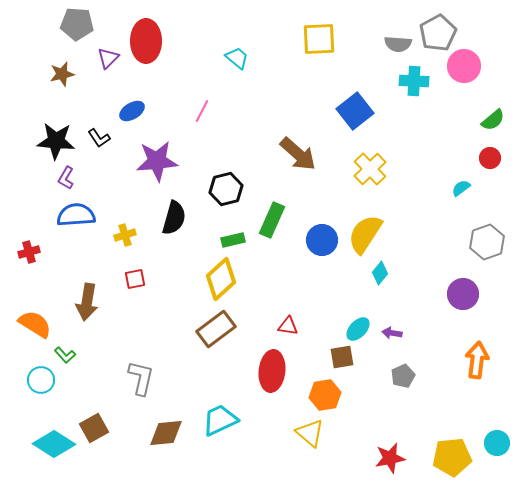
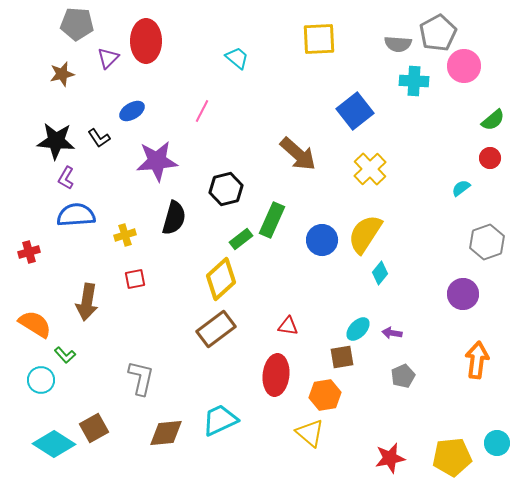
green rectangle at (233, 240): moved 8 px right, 1 px up; rotated 25 degrees counterclockwise
red ellipse at (272, 371): moved 4 px right, 4 px down
